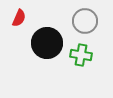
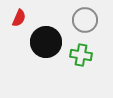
gray circle: moved 1 px up
black circle: moved 1 px left, 1 px up
